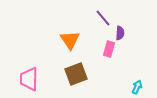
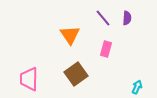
purple semicircle: moved 7 px right, 15 px up
orange triangle: moved 5 px up
pink rectangle: moved 3 px left
brown square: rotated 15 degrees counterclockwise
